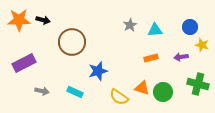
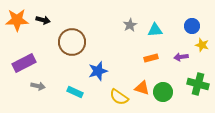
orange star: moved 2 px left
blue circle: moved 2 px right, 1 px up
gray arrow: moved 4 px left, 5 px up
